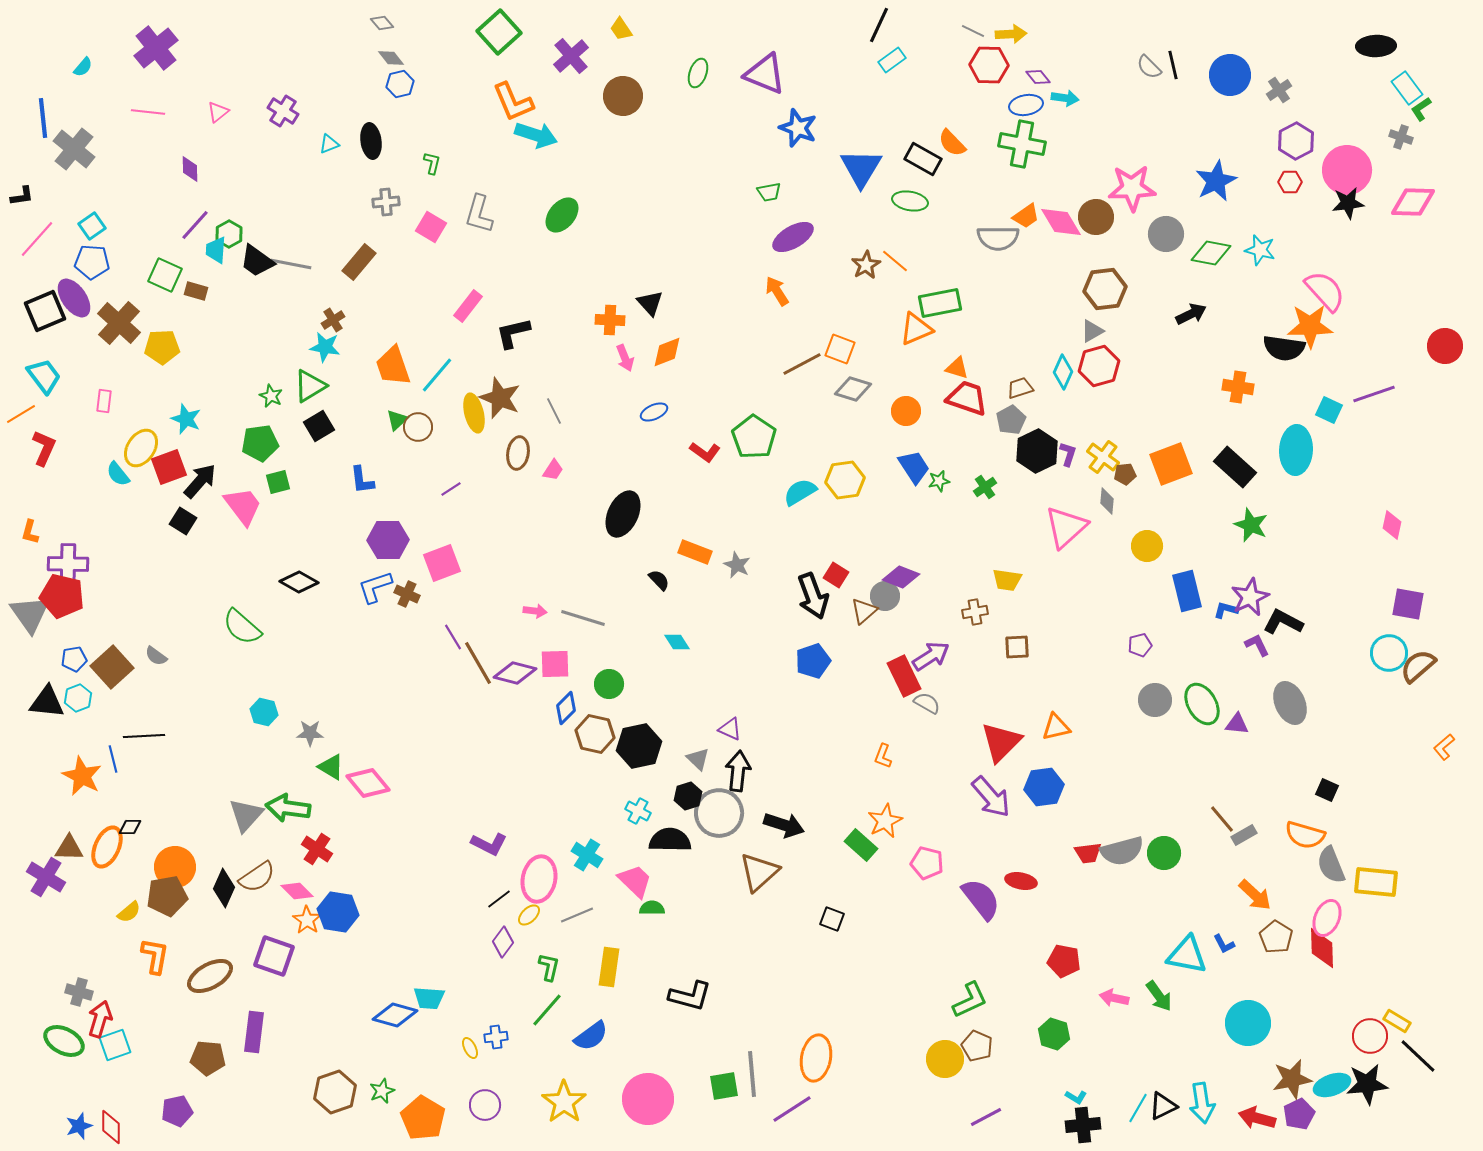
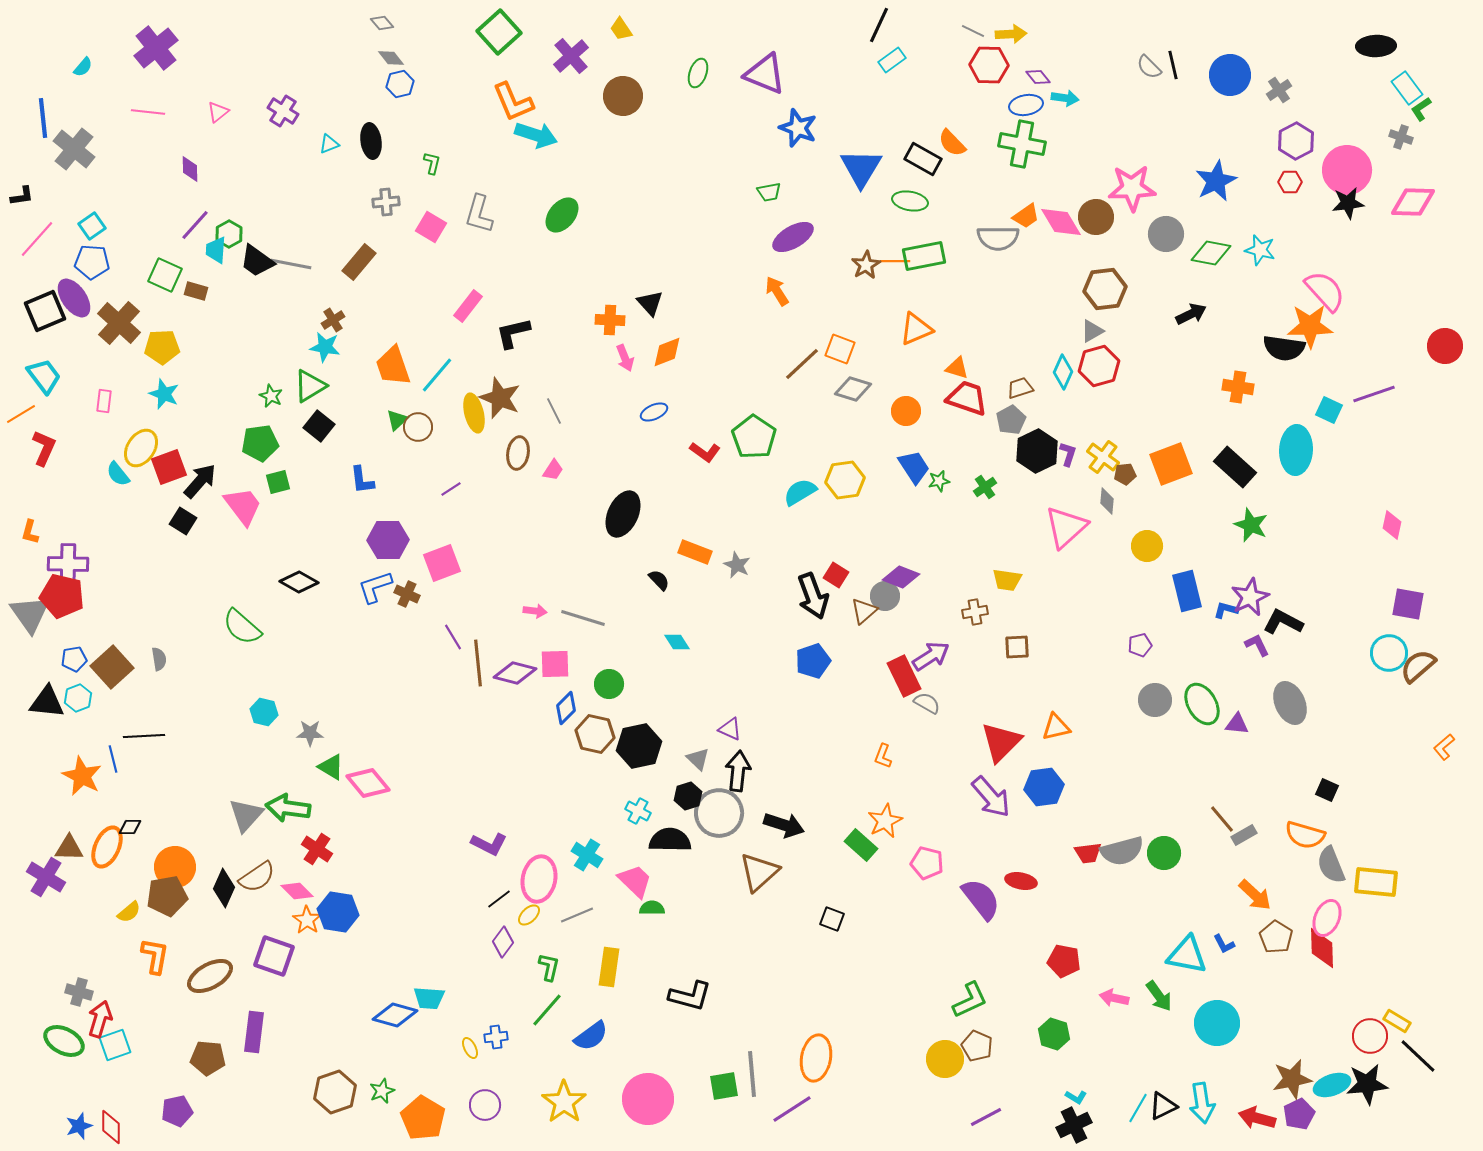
orange line at (895, 261): rotated 40 degrees counterclockwise
green rectangle at (940, 303): moved 16 px left, 47 px up
brown line at (802, 364): rotated 15 degrees counterclockwise
cyan star at (186, 419): moved 22 px left, 25 px up
black square at (319, 426): rotated 20 degrees counterclockwise
gray semicircle at (156, 656): moved 3 px right, 3 px down; rotated 135 degrees counterclockwise
brown line at (478, 663): rotated 24 degrees clockwise
cyan circle at (1248, 1023): moved 31 px left
black cross at (1083, 1125): moved 9 px left; rotated 20 degrees counterclockwise
